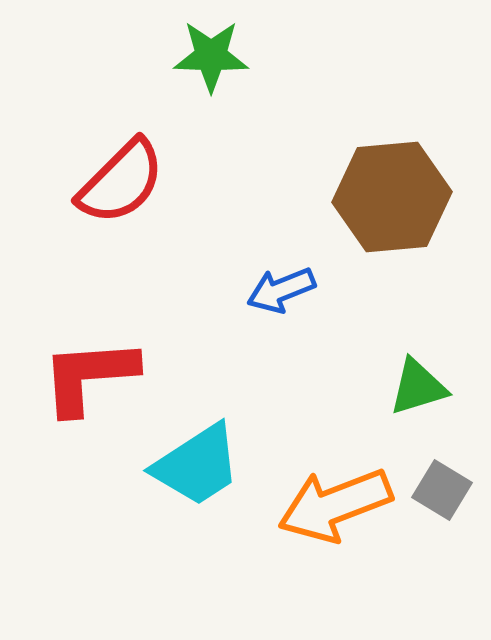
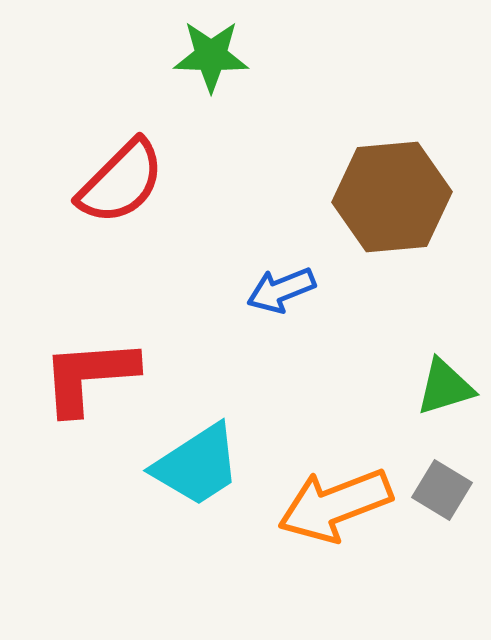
green triangle: moved 27 px right
